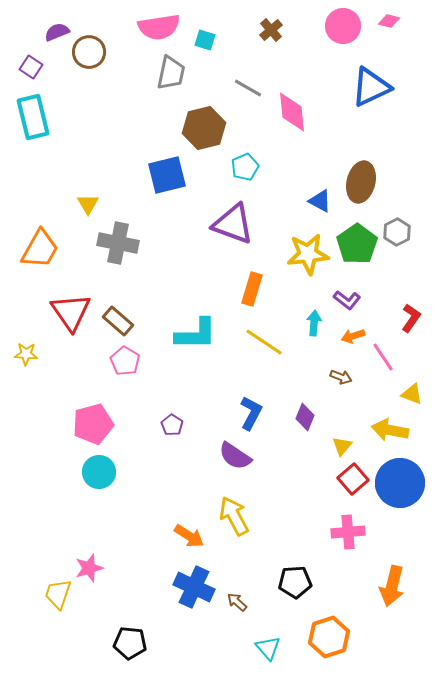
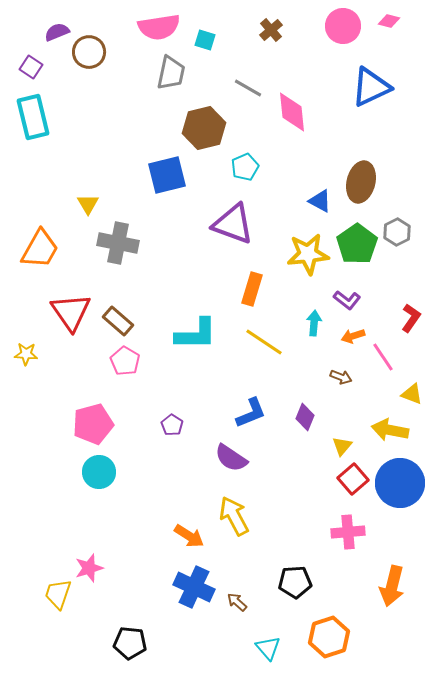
blue L-shape at (251, 413): rotated 40 degrees clockwise
purple semicircle at (235, 456): moved 4 px left, 2 px down
